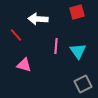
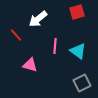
white arrow: rotated 42 degrees counterclockwise
pink line: moved 1 px left
cyan triangle: rotated 18 degrees counterclockwise
pink triangle: moved 6 px right
gray square: moved 1 px left, 1 px up
